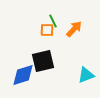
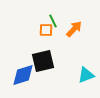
orange square: moved 1 px left
